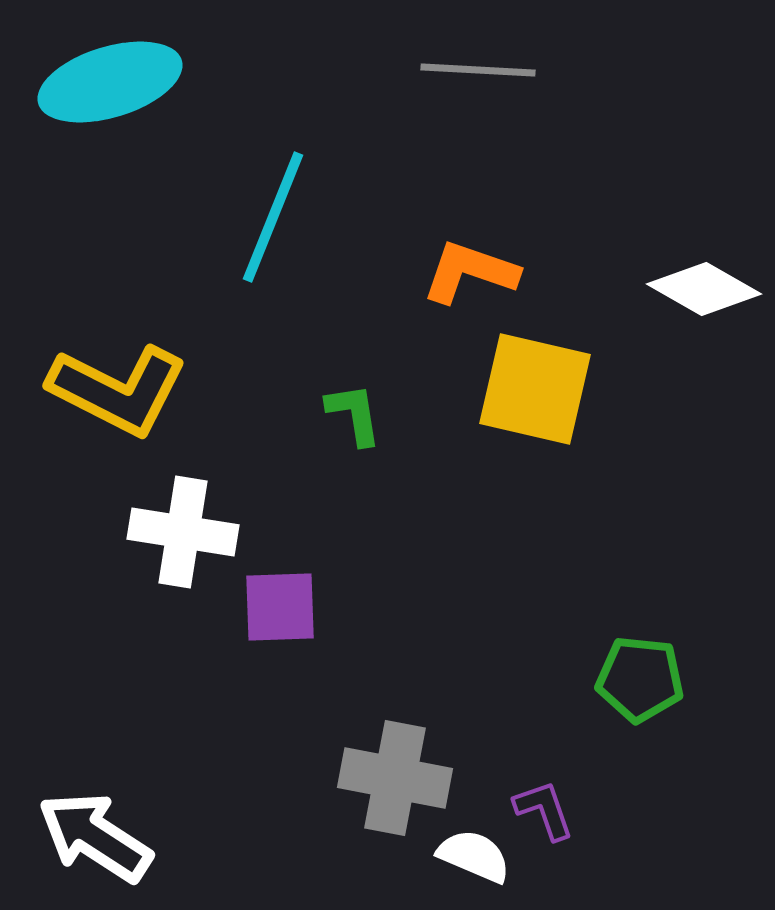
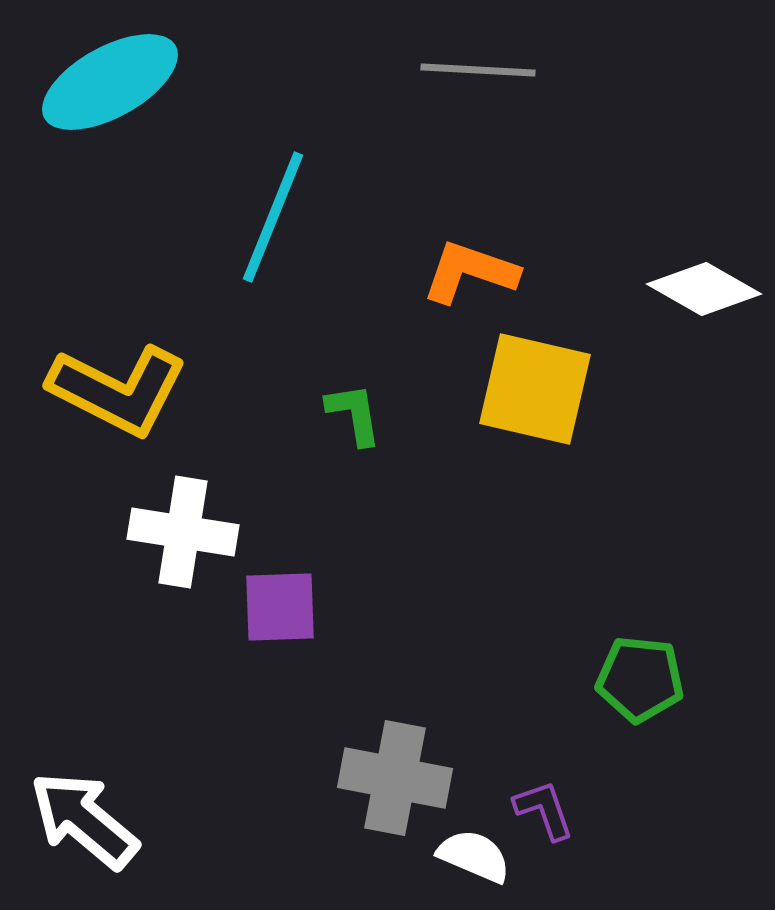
cyan ellipse: rotated 12 degrees counterclockwise
white arrow: moved 11 px left, 17 px up; rotated 7 degrees clockwise
